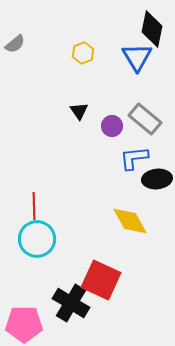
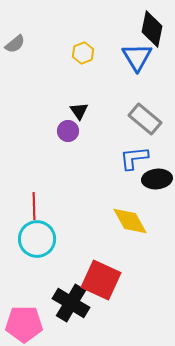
purple circle: moved 44 px left, 5 px down
